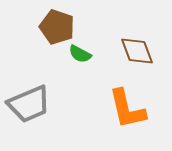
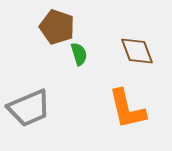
green semicircle: moved 1 px left; rotated 135 degrees counterclockwise
gray trapezoid: moved 4 px down
